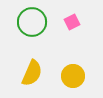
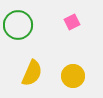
green circle: moved 14 px left, 3 px down
